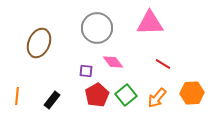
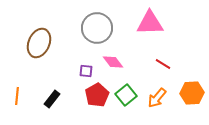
black rectangle: moved 1 px up
